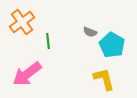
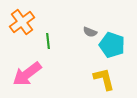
cyan pentagon: rotated 10 degrees counterclockwise
